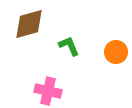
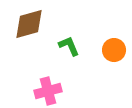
orange circle: moved 2 px left, 2 px up
pink cross: rotated 28 degrees counterclockwise
